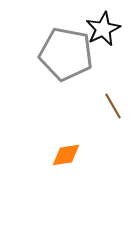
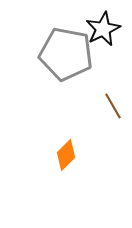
orange diamond: rotated 36 degrees counterclockwise
